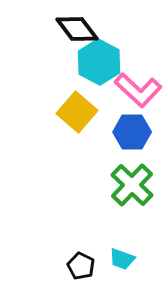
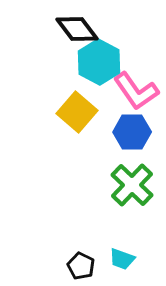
pink L-shape: moved 2 px left, 1 px down; rotated 12 degrees clockwise
